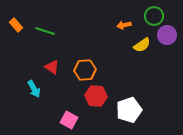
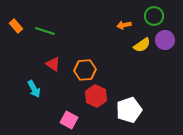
orange rectangle: moved 1 px down
purple circle: moved 2 px left, 5 px down
red triangle: moved 1 px right, 3 px up
red hexagon: rotated 20 degrees clockwise
